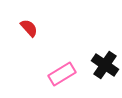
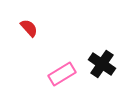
black cross: moved 3 px left, 1 px up
